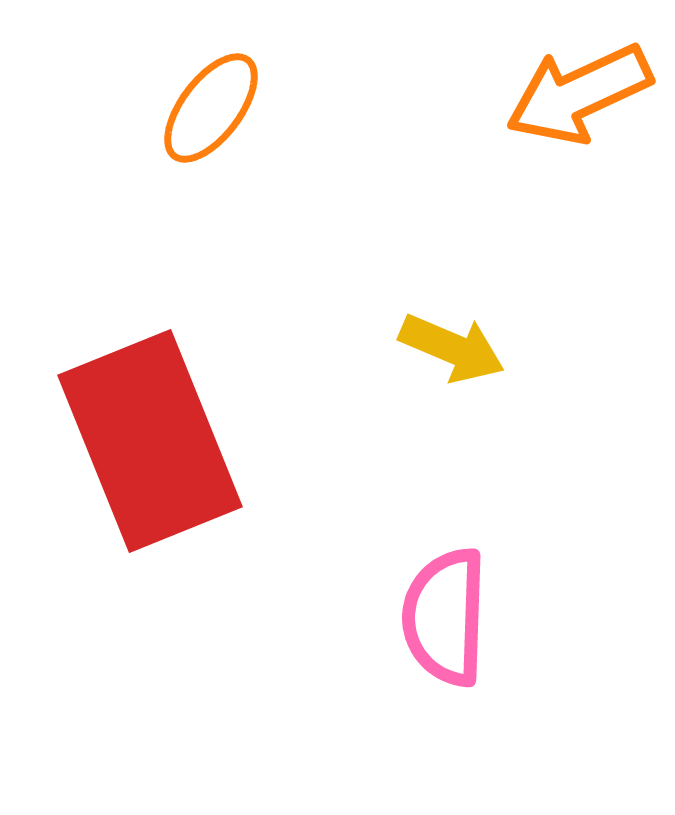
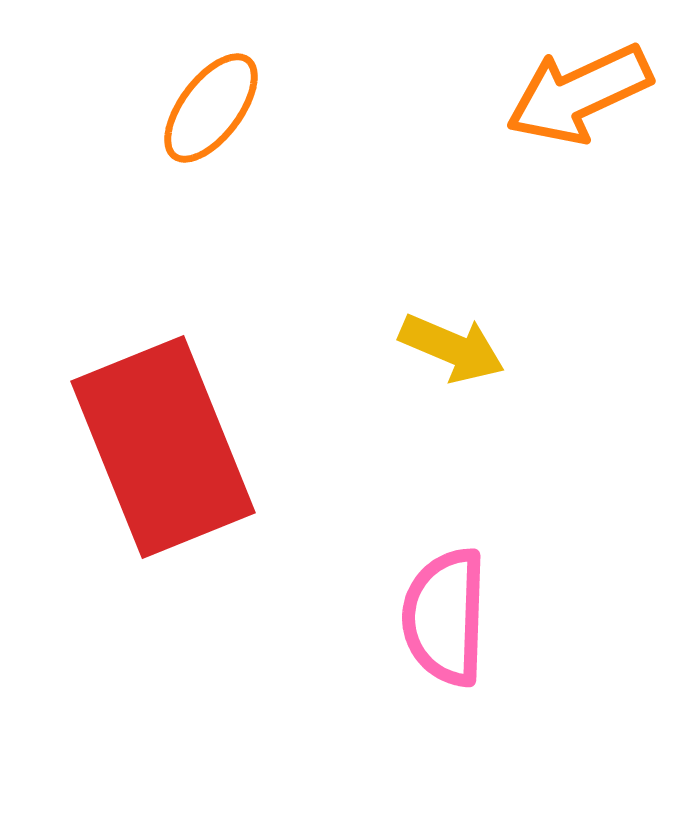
red rectangle: moved 13 px right, 6 px down
